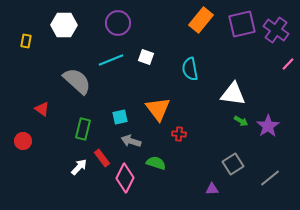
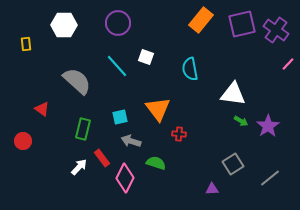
yellow rectangle: moved 3 px down; rotated 16 degrees counterclockwise
cyan line: moved 6 px right, 6 px down; rotated 70 degrees clockwise
